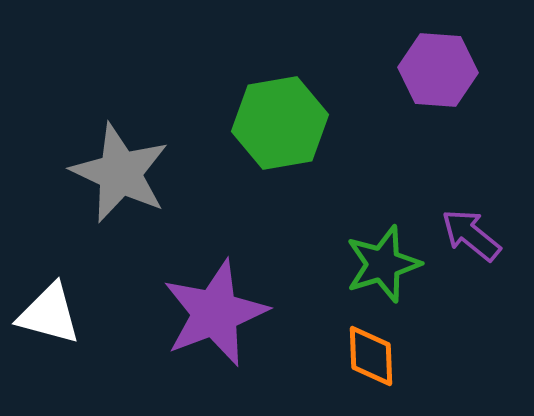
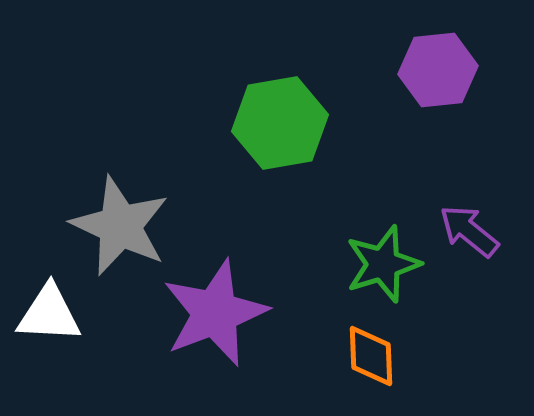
purple hexagon: rotated 10 degrees counterclockwise
gray star: moved 53 px down
purple arrow: moved 2 px left, 4 px up
white triangle: rotated 12 degrees counterclockwise
